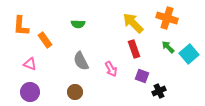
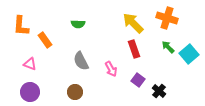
purple square: moved 4 px left, 4 px down; rotated 16 degrees clockwise
black cross: rotated 24 degrees counterclockwise
